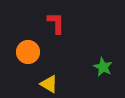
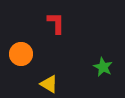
orange circle: moved 7 px left, 2 px down
